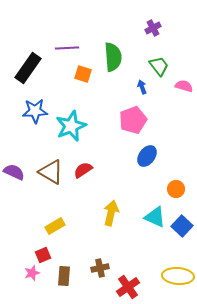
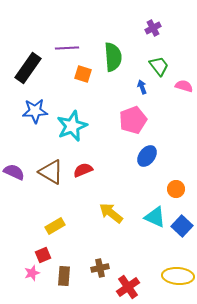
cyan star: moved 1 px right
red semicircle: rotated 12 degrees clockwise
yellow arrow: rotated 65 degrees counterclockwise
